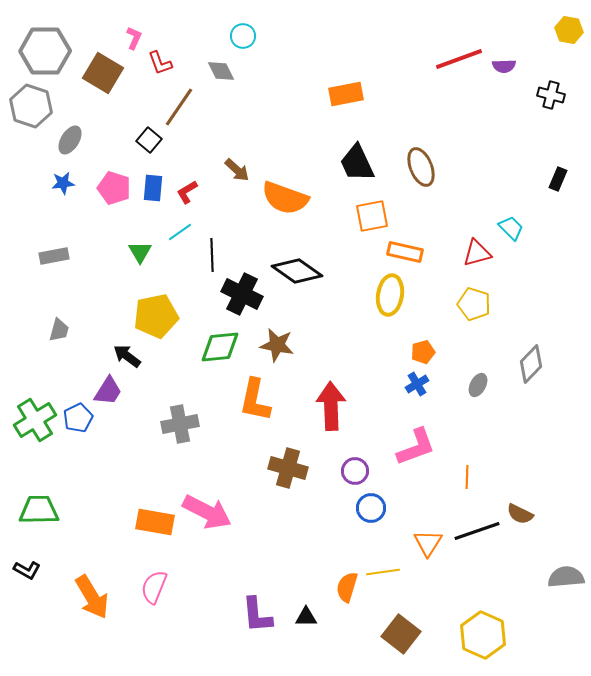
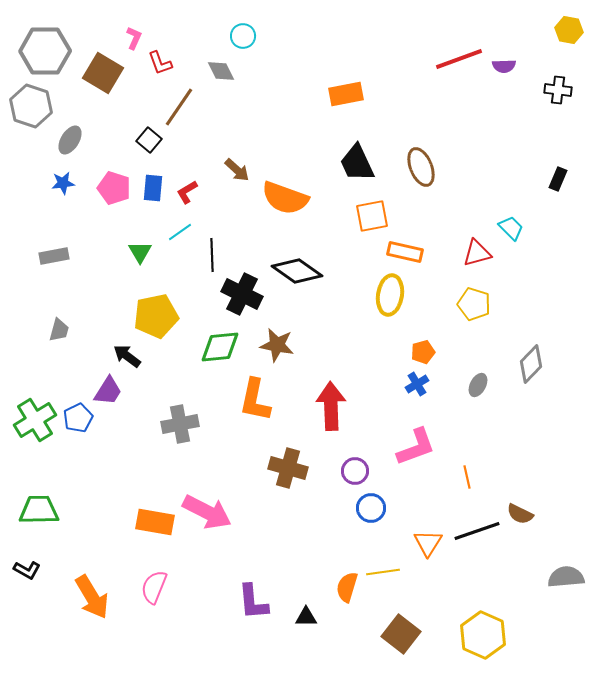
black cross at (551, 95): moved 7 px right, 5 px up; rotated 8 degrees counterclockwise
orange line at (467, 477): rotated 15 degrees counterclockwise
purple L-shape at (257, 615): moved 4 px left, 13 px up
